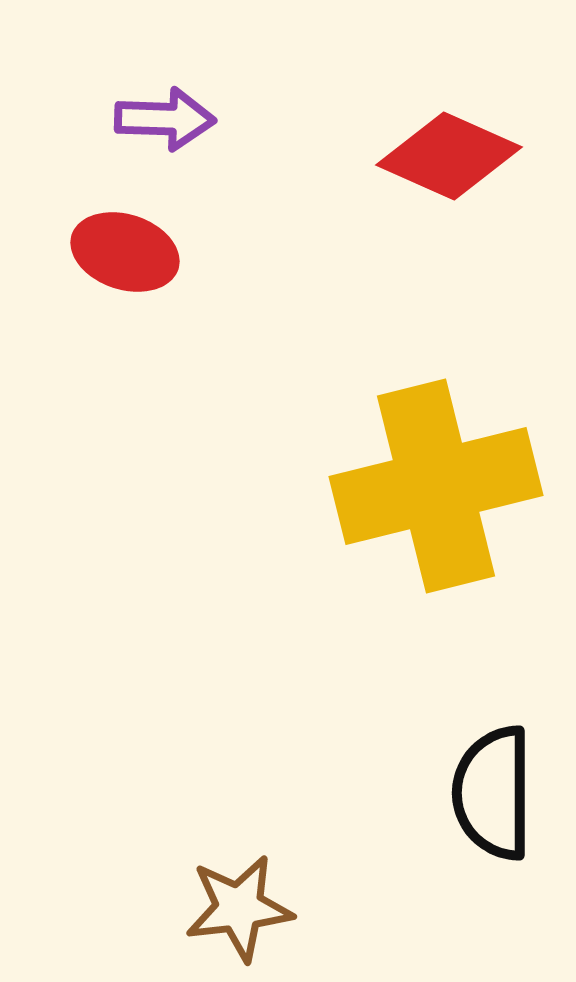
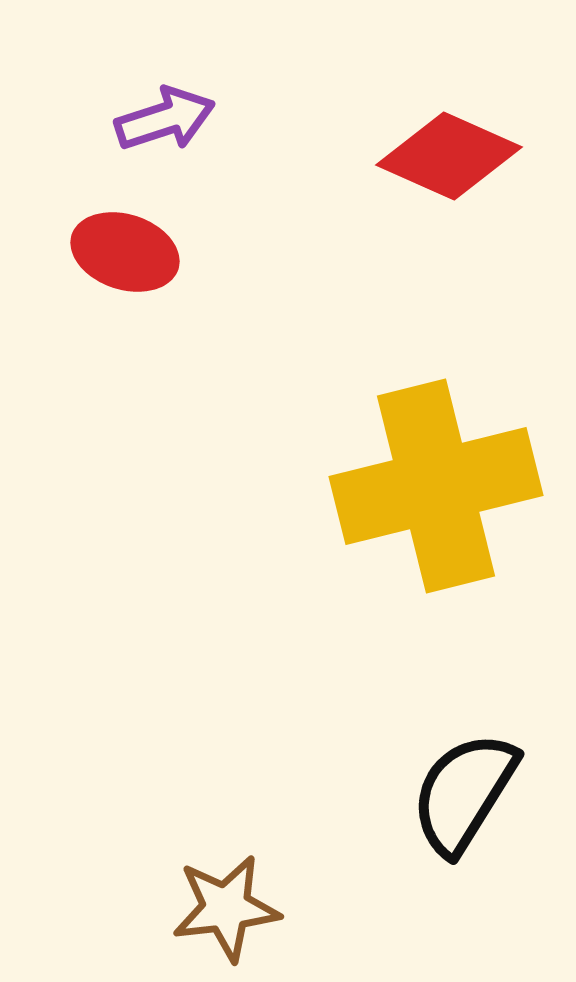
purple arrow: rotated 20 degrees counterclockwise
black semicircle: moved 29 px left; rotated 32 degrees clockwise
brown star: moved 13 px left
